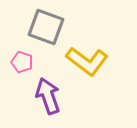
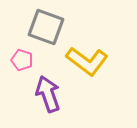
pink pentagon: moved 2 px up
purple arrow: moved 2 px up
